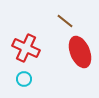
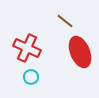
red cross: moved 1 px right
cyan circle: moved 7 px right, 2 px up
